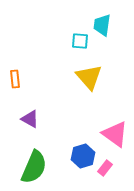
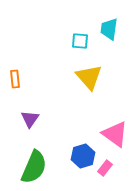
cyan trapezoid: moved 7 px right, 4 px down
purple triangle: rotated 36 degrees clockwise
